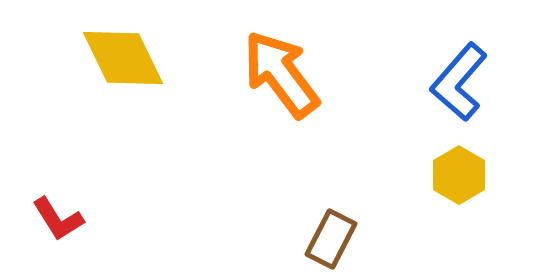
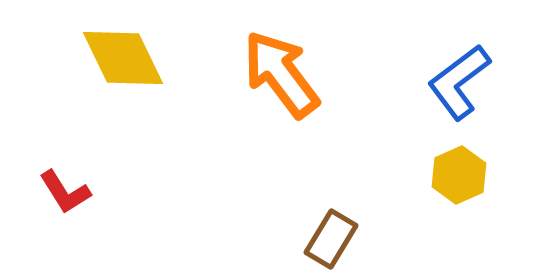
blue L-shape: rotated 12 degrees clockwise
yellow hexagon: rotated 6 degrees clockwise
red L-shape: moved 7 px right, 27 px up
brown rectangle: rotated 4 degrees clockwise
